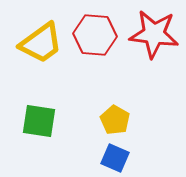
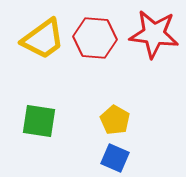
red hexagon: moved 3 px down
yellow trapezoid: moved 2 px right, 4 px up
